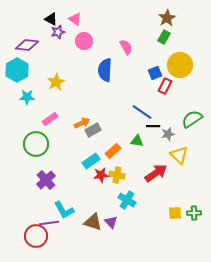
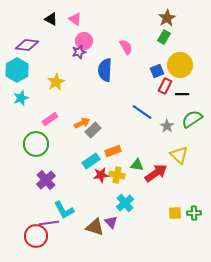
purple star: moved 21 px right, 20 px down
blue square: moved 2 px right, 2 px up
cyan star: moved 6 px left, 1 px down; rotated 21 degrees counterclockwise
black line: moved 29 px right, 32 px up
gray rectangle: rotated 14 degrees counterclockwise
gray star: moved 1 px left, 8 px up; rotated 24 degrees counterclockwise
green triangle: moved 24 px down
orange rectangle: rotated 21 degrees clockwise
cyan cross: moved 2 px left, 3 px down; rotated 18 degrees clockwise
brown triangle: moved 2 px right, 5 px down
